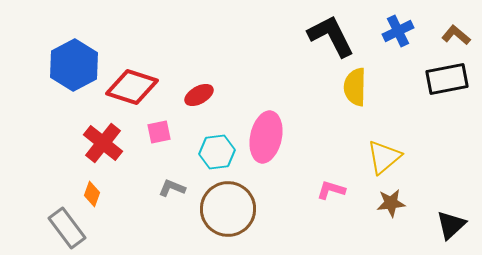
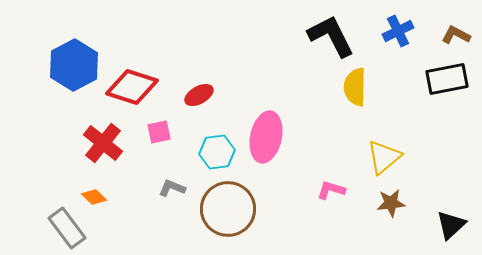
brown L-shape: rotated 12 degrees counterclockwise
orange diamond: moved 2 px right, 3 px down; rotated 65 degrees counterclockwise
